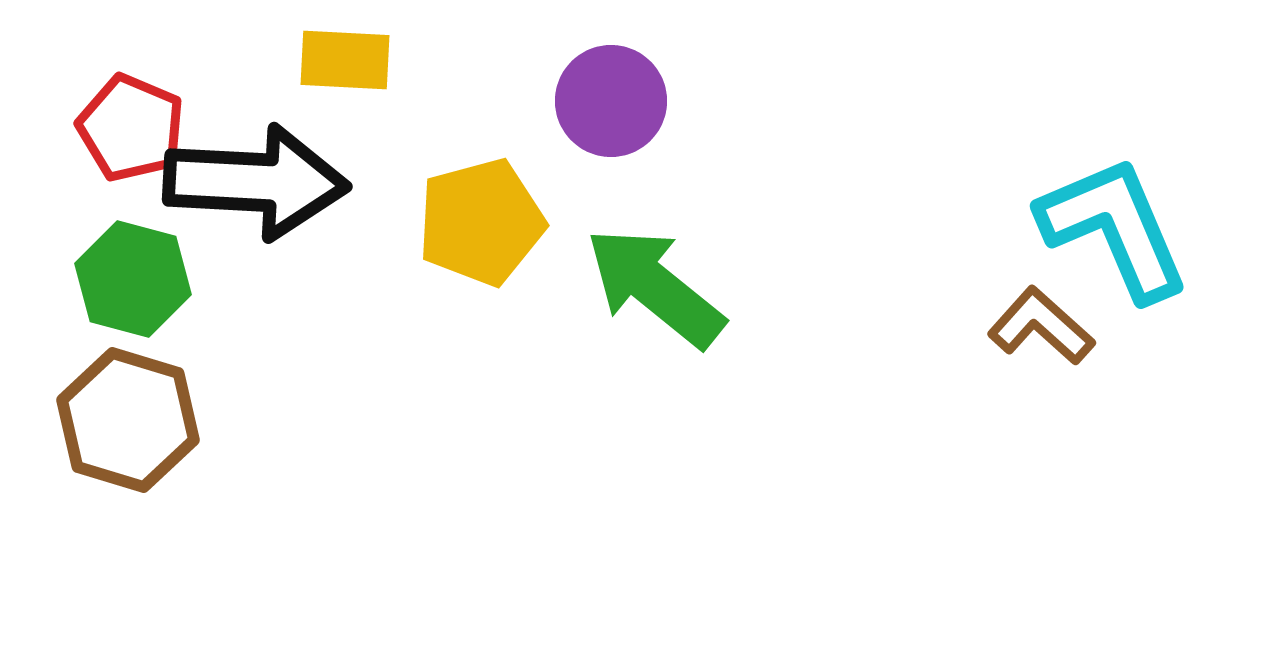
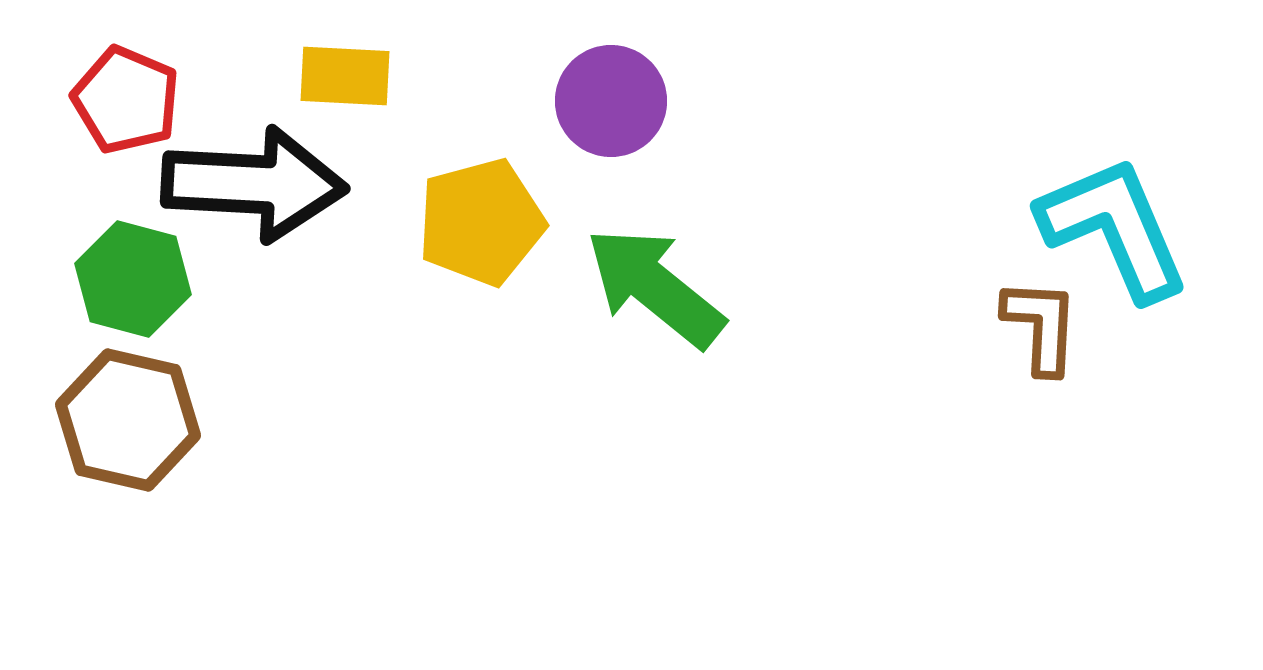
yellow rectangle: moved 16 px down
red pentagon: moved 5 px left, 28 px up
black arrow: moved 2 px left, 2 px down
brown L-shape: rotated 51 degrees clockwise
brown hexagon: rotated 4 degrees counterclockwise
